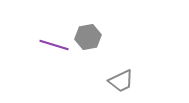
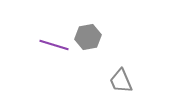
gray trapezoid: rotated 92 degrees clockwise
